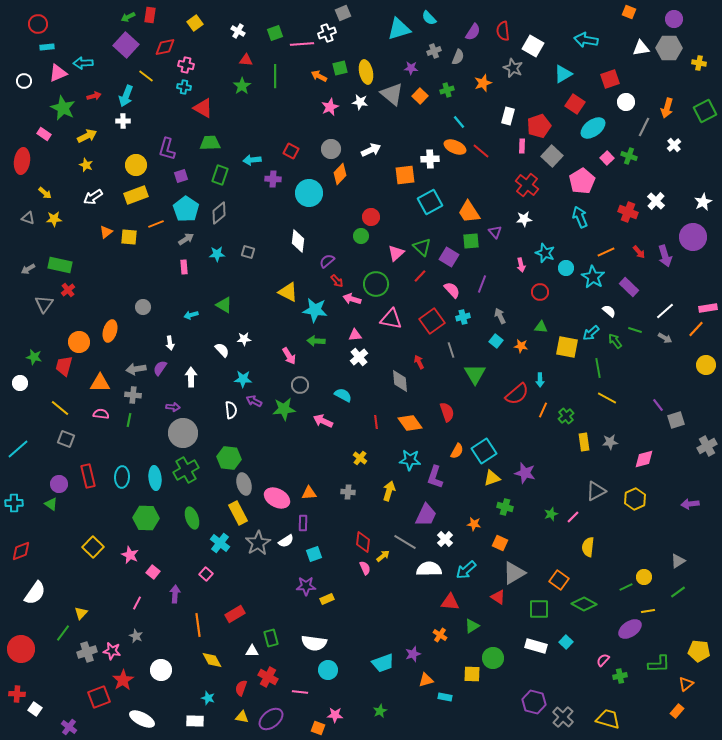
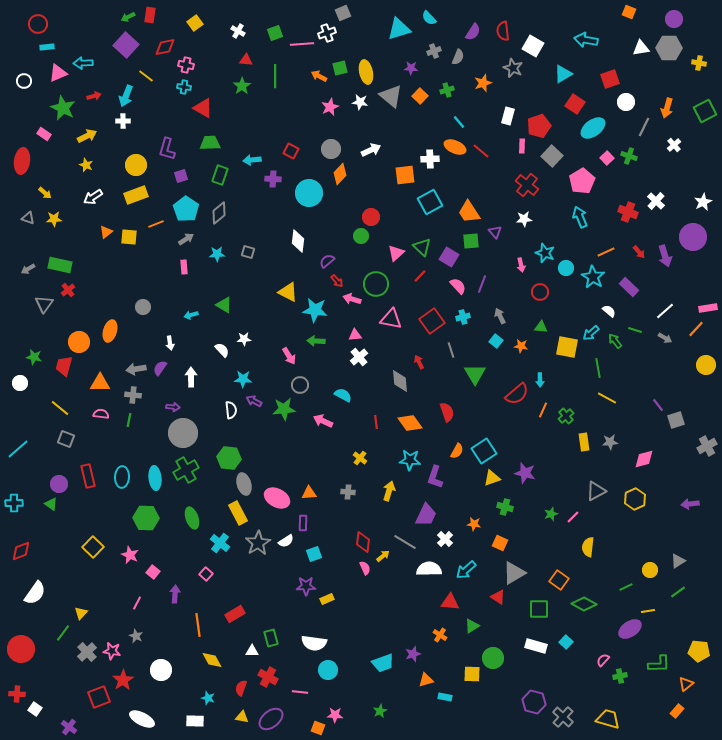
gray triangle at (392, 94): moved 1 px left, 2 px down
pink semicircle at (452, 290): moved 6 px right, 4 px up
yellow circle at (644, 577): moved 6 px right, 7 px up
gray cross at (87, 652): rotated 24 degrees counterclockwise
